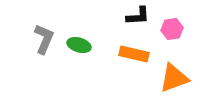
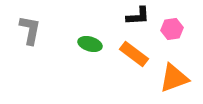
gray L-shape: moved 14 px left, 9 px up; rotated 12 degrees counterclockwise
green ellipse: moved 11 px right, 1 px up
orange rectangle: rotated 24 degrees clockwise
